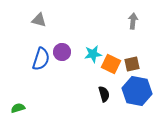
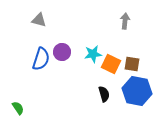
gray arrow: moved 8 px left
brown square: rotated 21 degrees clockwise
green semicircle: rotated 72 degrees clockwise
